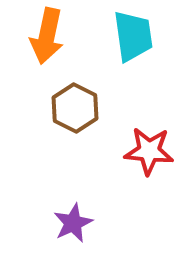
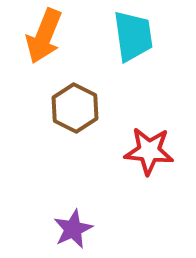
orange arrow: moved 3 px left; rotated 10 degrees clockwise
purple star: moved 6 px down
